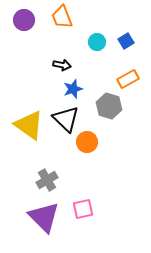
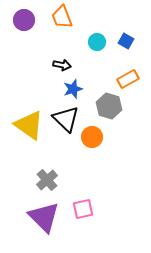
blue square: rotated 28 degrees counterclockwise
orange circle: moved 5 px right, 5 px up
gray cross: rotated 10 degrees counterclockwise
